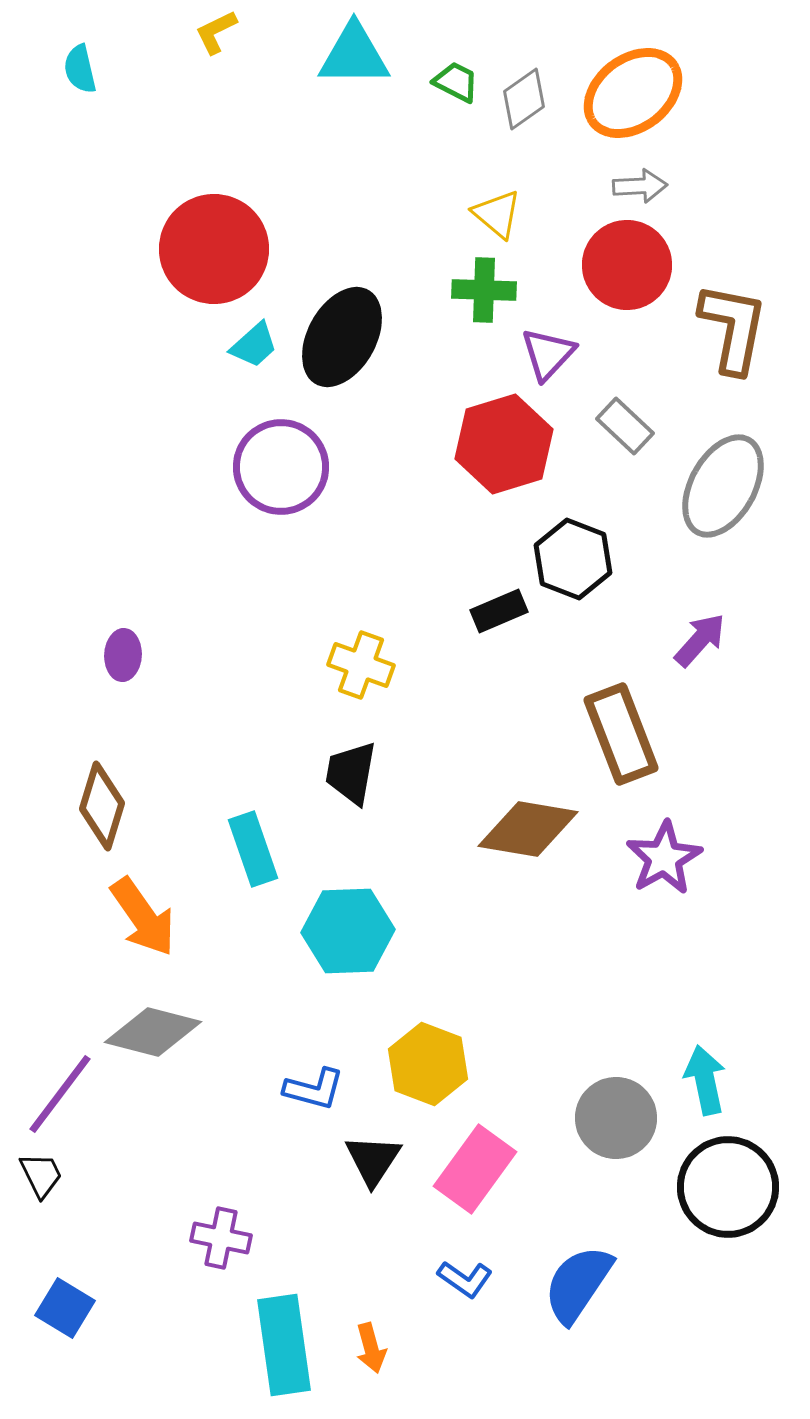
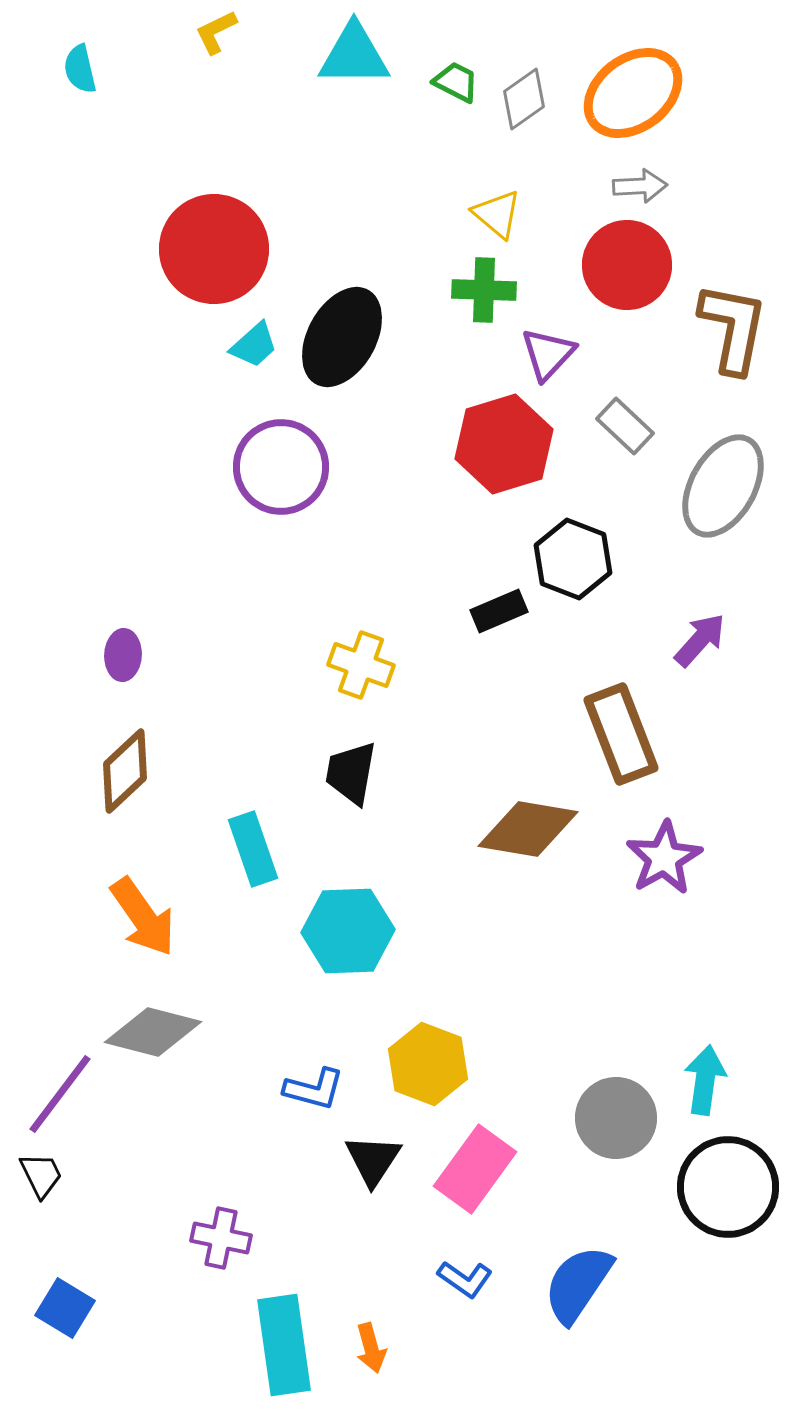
brown diamond at (102, 806): moved 23 px right, 35 px up; rotated 30 degrees clockwise
cyan arrow at (705, 1080): rotated 20 degrees clockwise
